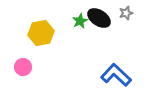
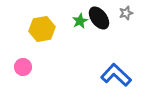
black ellipse: rotated 20 degrees clockwise
yellow hexagon: moved 1 px right, 4 px up
